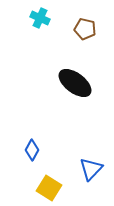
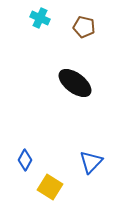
brown pentagon: moved 1 px left, 2 px up
blue diamond: moved 7 px left, 10 px down
blue triangle: moved 7 px up
yellow square: moved 1 px right, 1 px up
